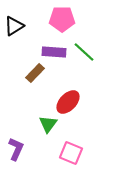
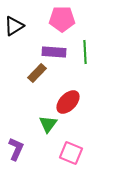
green line: moved 1 px right; rotated 45 degrees clockwise
brown rectangle: moved 2 px right
